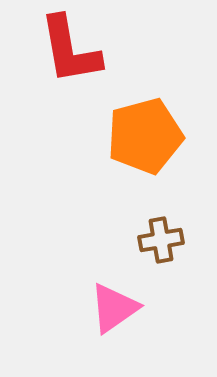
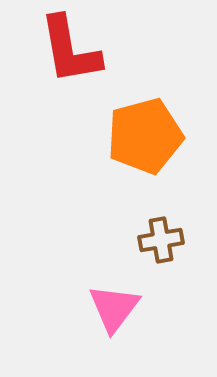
pink triangle: rotated 18 degrees counterclockwise
